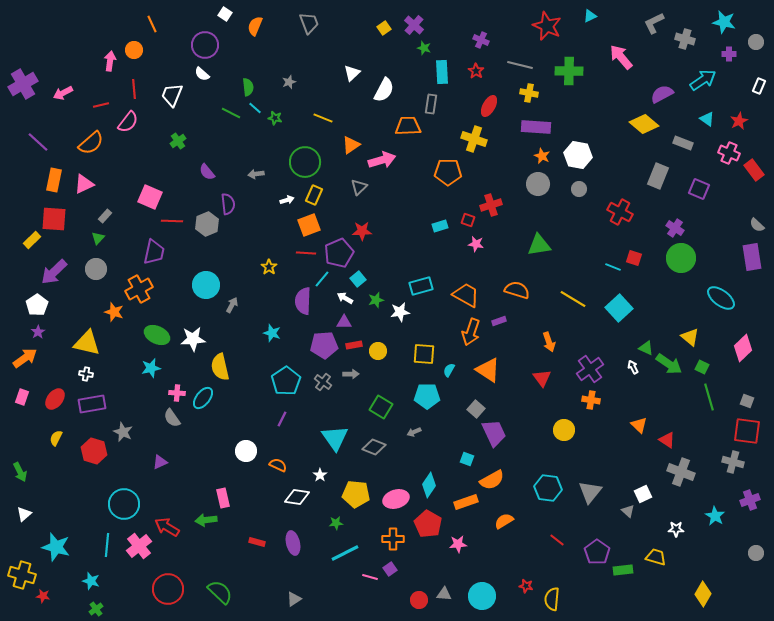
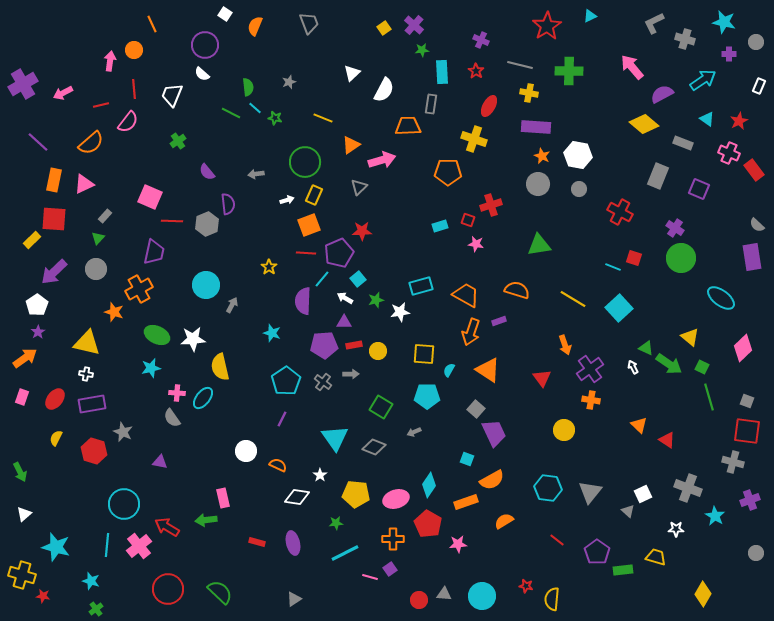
red star at (547, 26): rotated 16 degrees clockwise
green star at (424, 48): moved 2 px left, 2 px down; rotated 24 degrees counterclockwise
pink arrow at (621, 57): moved 11 px right, 10 px down
orange arrow at (549, 342): moved 16 px right, 3 px down
purple triangle at (160, 462): rotated 35 degrees clockwise
gray cross at (681, 472): moved 7 px right, 16 px down
